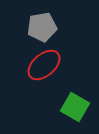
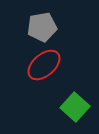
green square: rotated 12 degrees clockwise
